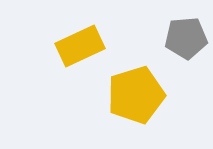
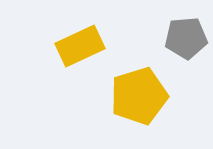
yellow pentagon: moved 3 px right, 1 px down
